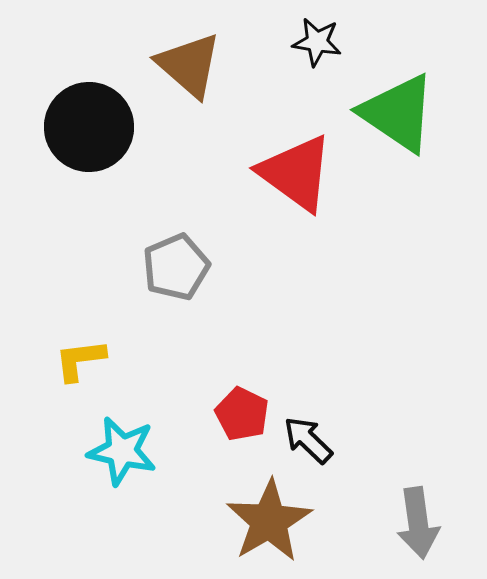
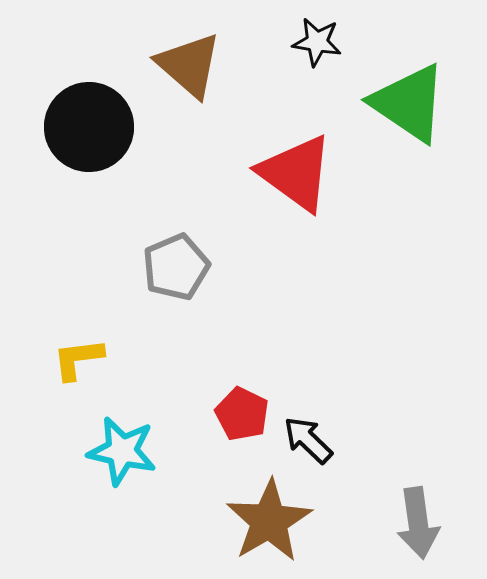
green triangle: moved 11 px right, 10 px up
yellow L-shape: moved 2 px left, 1 px up
